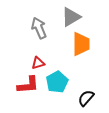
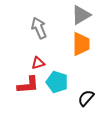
gray triangle: moved 10 px right, 2 px up
cyan pentagon: rotated 25 degrees counterclockwise
